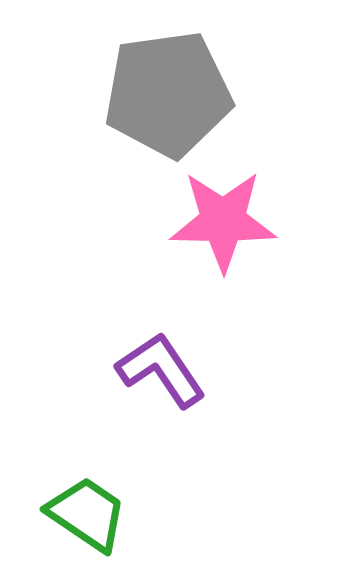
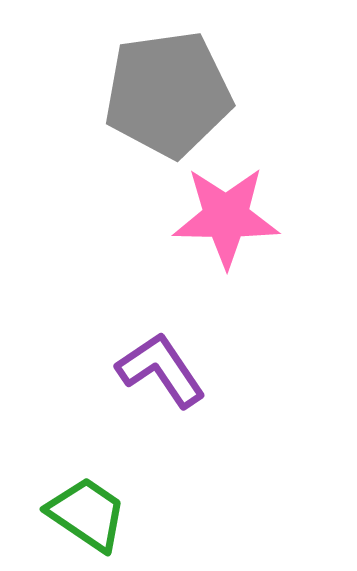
pink star: moved 3 px right, 4 px up
